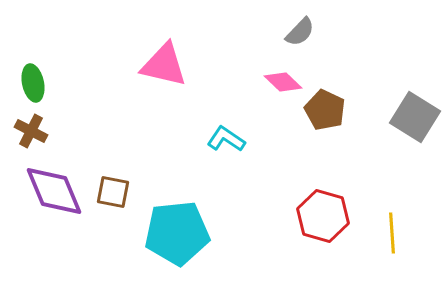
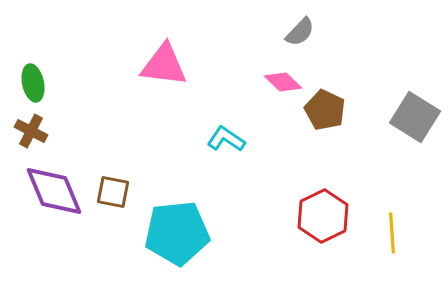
pink triangle: rotated 6 degrees counterclockwise
red hexagon: rotated 18 degrees clockwise
